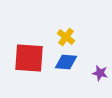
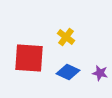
blue diamond: moved 2 px right, 10 px down; rotated 20 degrees clockwise
